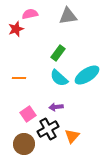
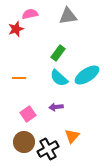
black cross: moved 20 px down
brown circle: moved 2 px up
